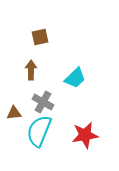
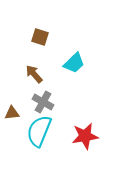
brown square: rotated 30 degrees clockwise
brown arrow: moved 3 px right, 4 px down; rotated 42 degrees counterclockwise
cyan trapezoid: moved 1 px left, 15 px up
brown triangle: moved 2 px left
red star: moved 1 px down
